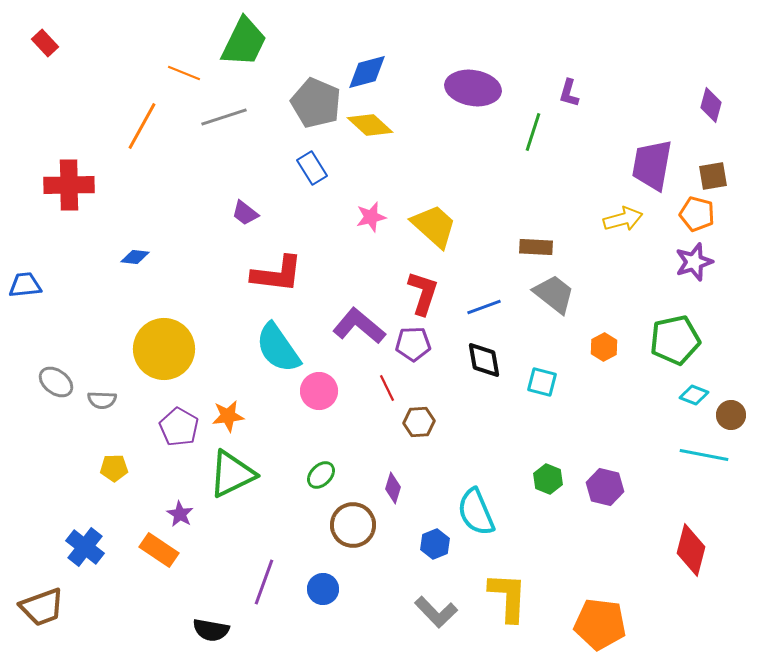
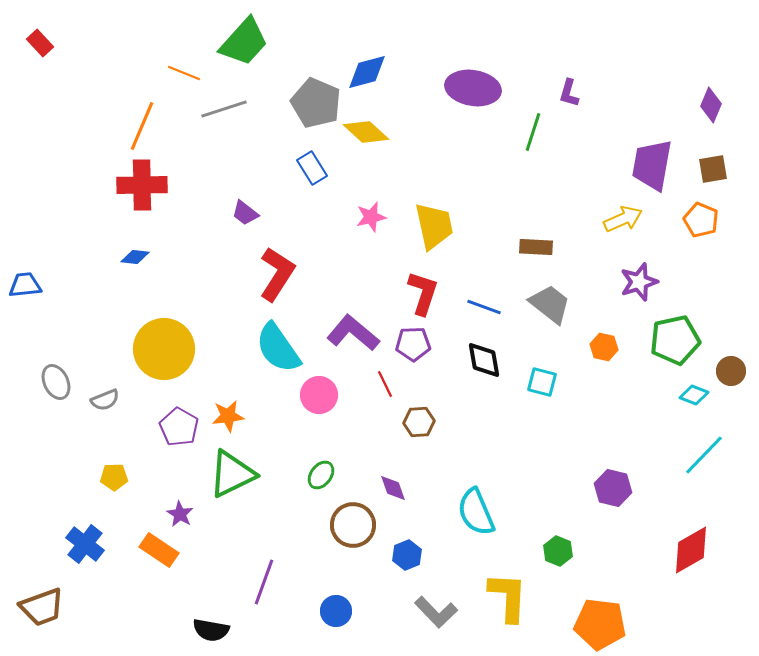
green trapezoid at (244, 42): rotated 16 degrees clockwise
red rectangle at (45, 43): moved 5 px left
purple diamond at (711, 105): rotated 8 degrees clockwise
gray line at (224, 117): moved 8 px up
yellow diamond at (370, 125): moved 4 px left, 7 px down
orange line at (142, 126): rotated 6 degrees counterclockwise
brown square at (713, 176): moved 7 px up
red cross at (69, 185): moved 73 px right
orange pentagon at (697, 214): moved 4 px right, 6 px down; rotated 8 degrees clockwise
yellow arrow at (623, 219): rotated 9 degrees counterclockwise
yellow trapezoid at (434, 226): rotated 36 degrees clockwise
purple star at (694, 262): moved 55 px left, 20 px down
red L-shape at (277, 274): rotated 64 degrees counterclockwise
gray trapezoid at (554, 294): moved 4 px left, 10 px down
blue line at (484, 307): rotated 40 degrees clockwise
purple L-shape at (359, 326): moved 6 px left, 7 px down
orange hexagon at (604, 347): rotated 20 degrees counterclockwise
gray ellipse at (56, 382): rotated 28 degrees clockwise
red line at (387, 388): moved 2 px left, 4 px up
pink circle at (319, 391): moved 4 px down
gray semicircle at (102, 400): moved 3 px right; rotated 24 degrees counterclockwise
brown circle at (731, 415): moved 44 px up
cyan line at (704, 455): rotated 57 degrees counterclockwise
yellow pentagon at (114, 468): moved 9 px down
green ellipse at (321, 475): rotated 8 degrees counterclockwise
green hexagon at (548, 479): moved 10 px right, 72 px down
purple hexagon at (605, 487): moved 8 px right, 1 px down
purple diamond at (393, 488): rotated 36 degrees counterclockwise
blue hexagon at (435, 544): moved 28 px left, 11 px down
blue cross at (85, 547): moved 3 px up
red diamond at (691, 550): rotated 45 degrees clockwise
blue circle at (323, 589): moved 13 px right, 22 px down
